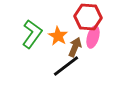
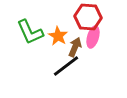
green L-shape: moved 2 px left, 2 px up; rotated 120 degrees clockwise
